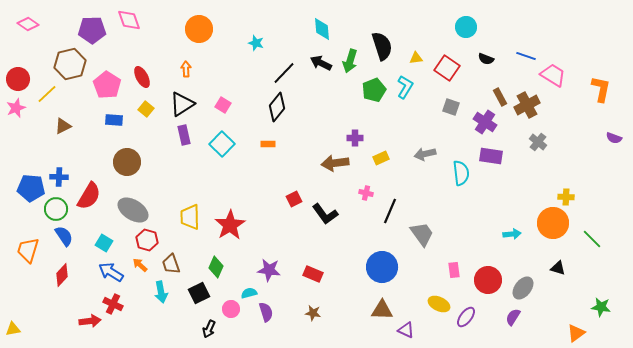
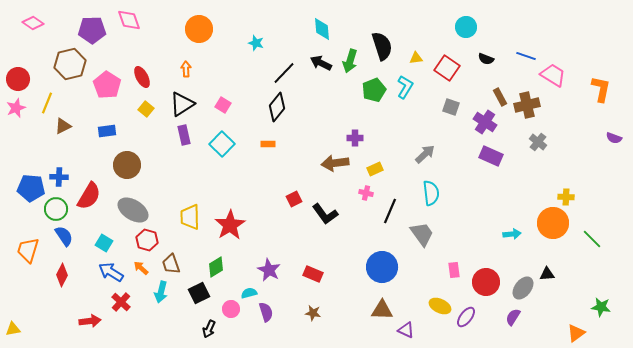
pink diamond at (28, 24): moved 5 px right, 1 px up
yellow line at (47, 94): moved 9 px down; rotated 25 degrees counterclockwise
brown cross at (527, 105): rotated 15 degrees clockwise
blue rectangle at (114, 120): moved 7 px left, 11 px down; rotated 12 degrees counterclockwise
gray arrow at (425, 154): rotated 150 degrees clockwise
purple rectangle at (491, 156): rotated 15 degrees clockwise
yellow rectangle at (381, 158): moved 6 px left, 11 px down
brown circle at (127, 162): moved 3 px down
cyan semicircle at (461, 173): moved 30 px left, 20 px down
orange arrow at (140, 265): moved 1 px right, 3 px down
green diamond at (216, 267): rotated 35 degrees clockwise
black triangle at (558, 268): moved 11 px left, 6 px down; rotated 21 degrees counterclockwise
purple star at (269, 270): rotated 20 degrees clockwise
red diamond at (62, 275): rotated 15 degrees counterclockwise
red circle at (488, 280): moved 2 px left, 2 px down
cyan arrow at (161, 292): rotated 25 degrees clockwise
red cross at (113, 304): moved 8 px right, 2 px up; rotated 18 degrees clockwise
yellow ellipse at (439, 304): moved 1 px right, 2 px down
